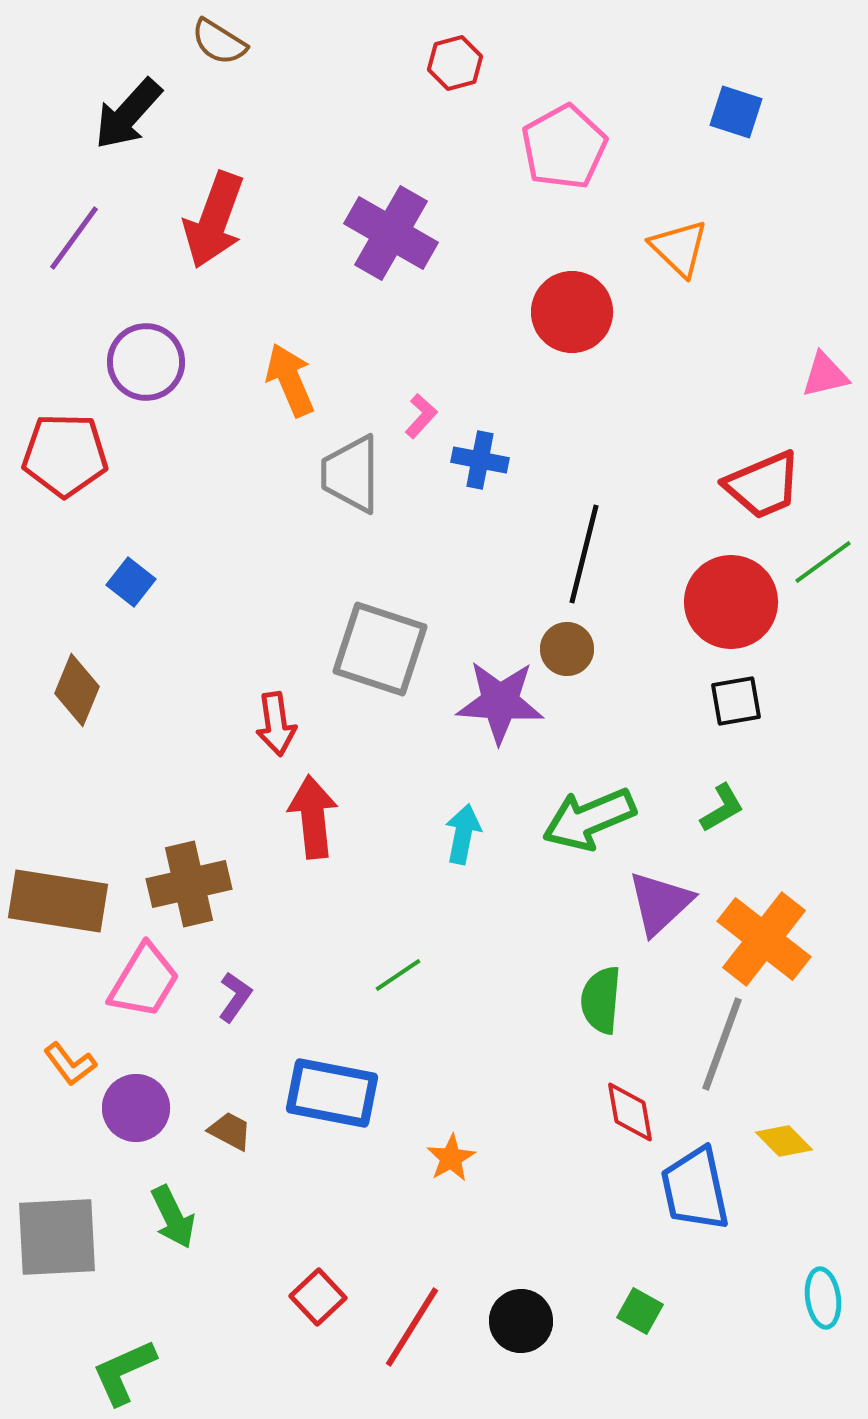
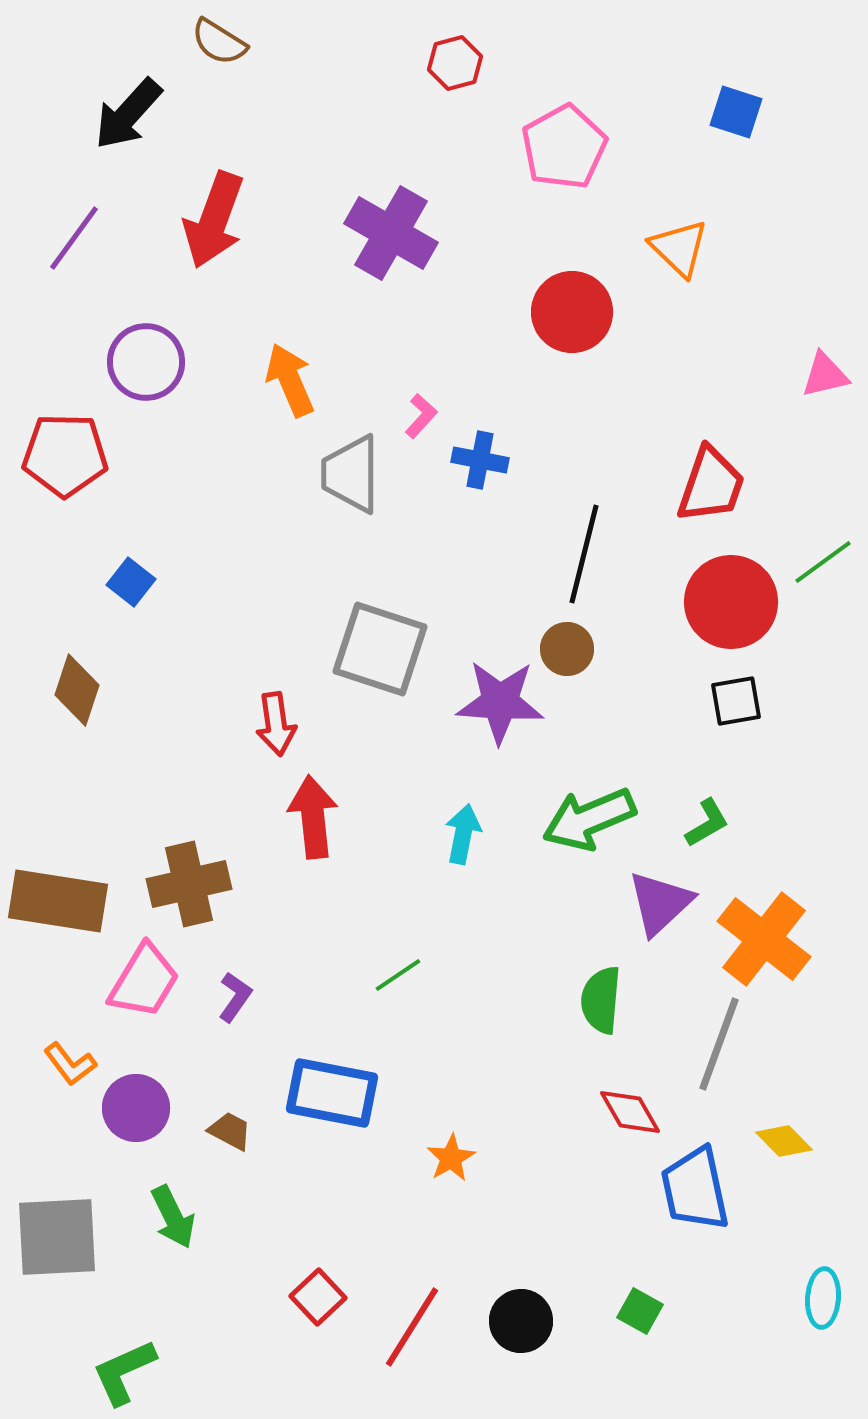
red trapezoid at (763, 485): moved 52 px left; rotated 48 degrees counterclockwise
brown diamond at (77, 690): rotated 4 degrees counterclockwise
green L-shape at (722, 808): moved 15 px left, 15 px down
gray line at (722, 1044): moved 3 px left
red diamond at (630, 1112): rotated 20 degrees counterclockwise
cyan ellipse at (823, 1298): rotated 12 degrees clockwise
